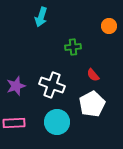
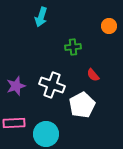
white pentagon: moved 10 px left, 1 px down
cyan circle: moved 11 px left, 12 px down
